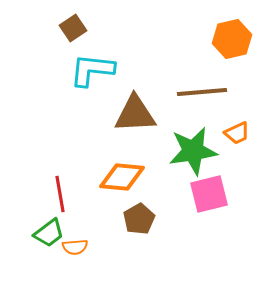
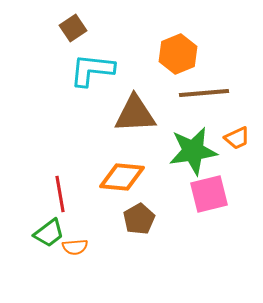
orange hexagon: moved 54 px left, 15 px down; rotated 9 degrees counterclockwise
brown line: moved 2 px right, 1 px down
orange trapezoid: moved 5 px down
